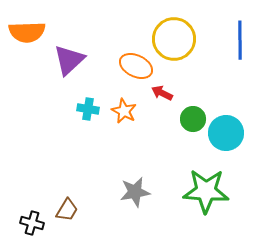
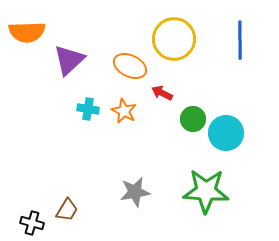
orange ellipse: moved 6 px left
